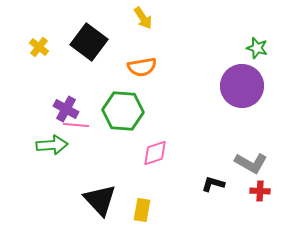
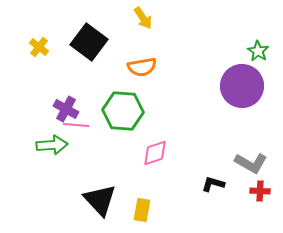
green star: moved 1 px right, 3 px down; rotated 15 degrees clockwise
